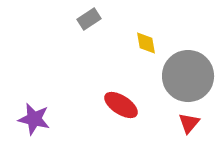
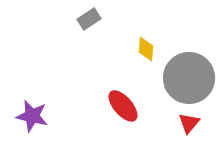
yellow diamond: moved 6 px down; rotated 15 degrees clockwise
gray circle: moved 1 px right, 2 px down
red ellipse: moved 2 px right, 1 px down; rotated 16 degrees clockwise
purple star: moved 2 px left, 3 px up
